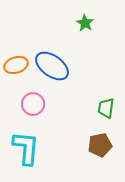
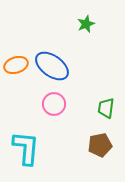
green star: moved 1 px right, 1 px down; rotated 18 degrees clockwise
pink circle: moved 21 px right
